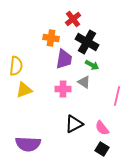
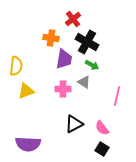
yellow triangle: moved 2 px right, 1 px down
